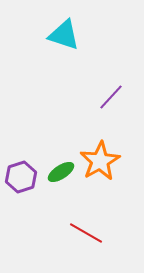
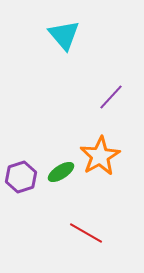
cyan triangle: rotated 32 degrees clockwise
orange star: moved 5 px up
